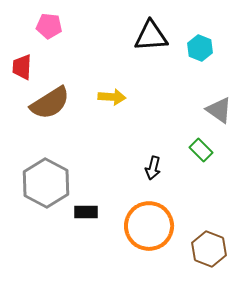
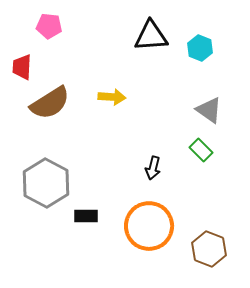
gray triangle: moved 10 px left
black rectangle: moved 4 px down
